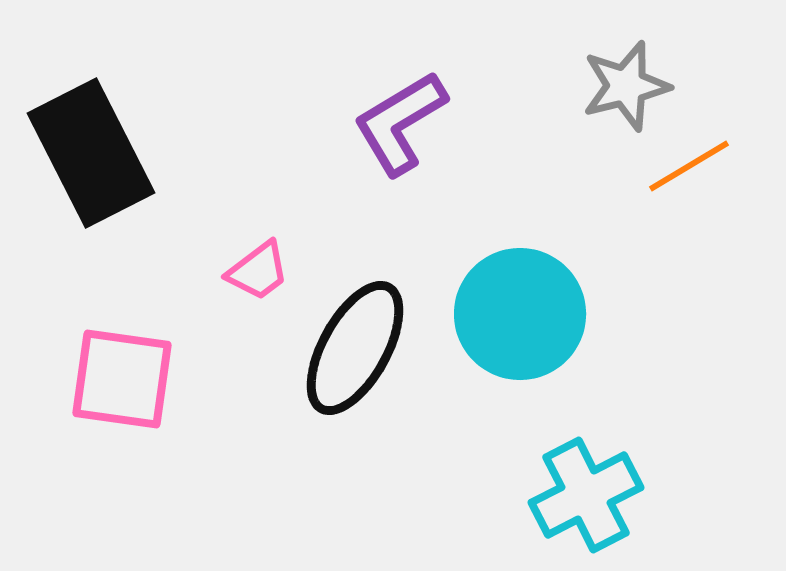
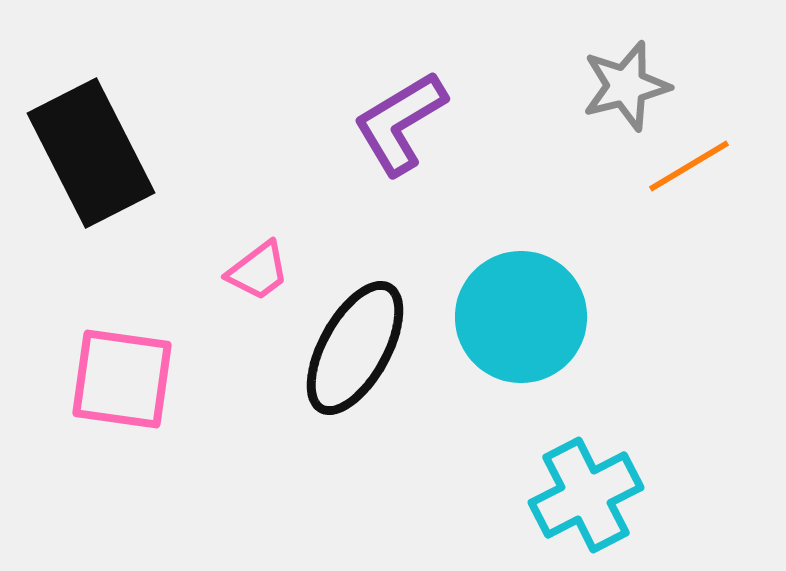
cyan circle: moved 1 px right, 3 px down
